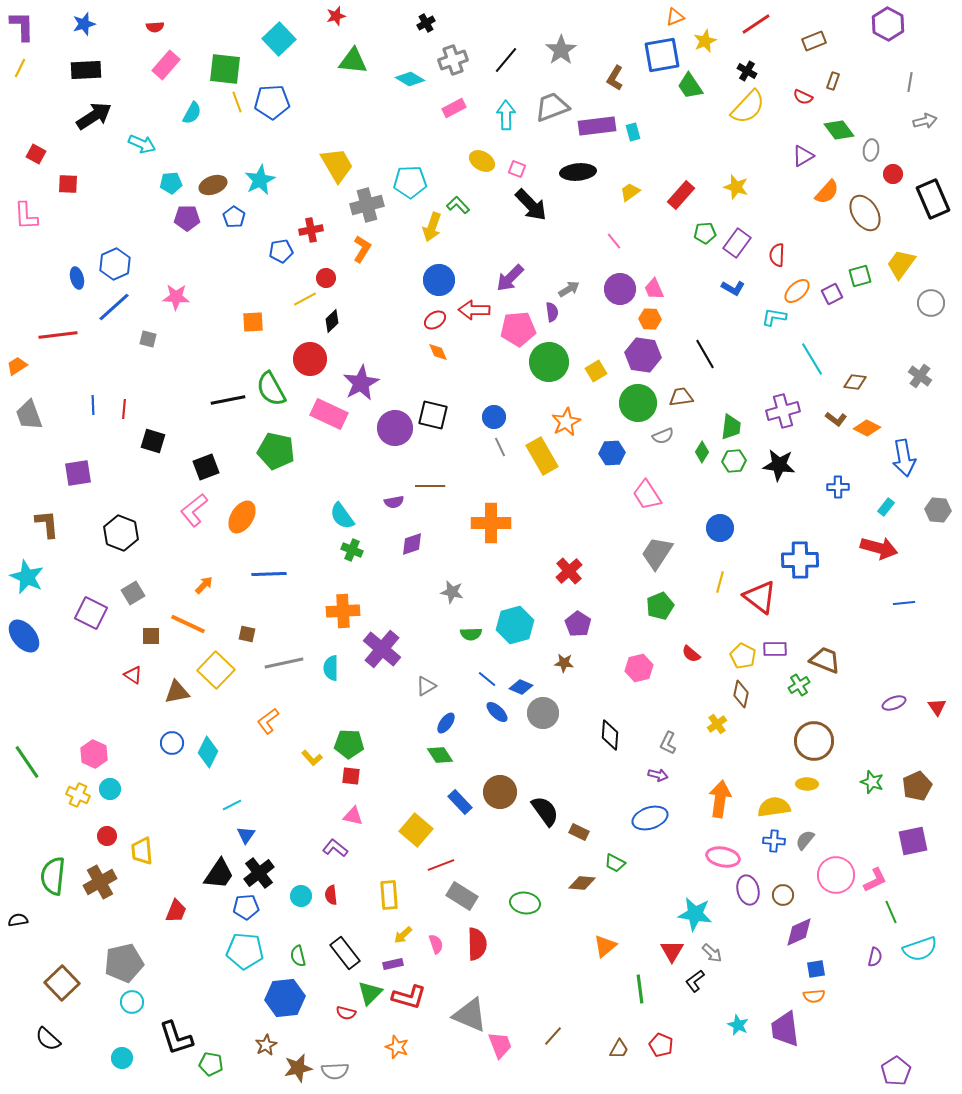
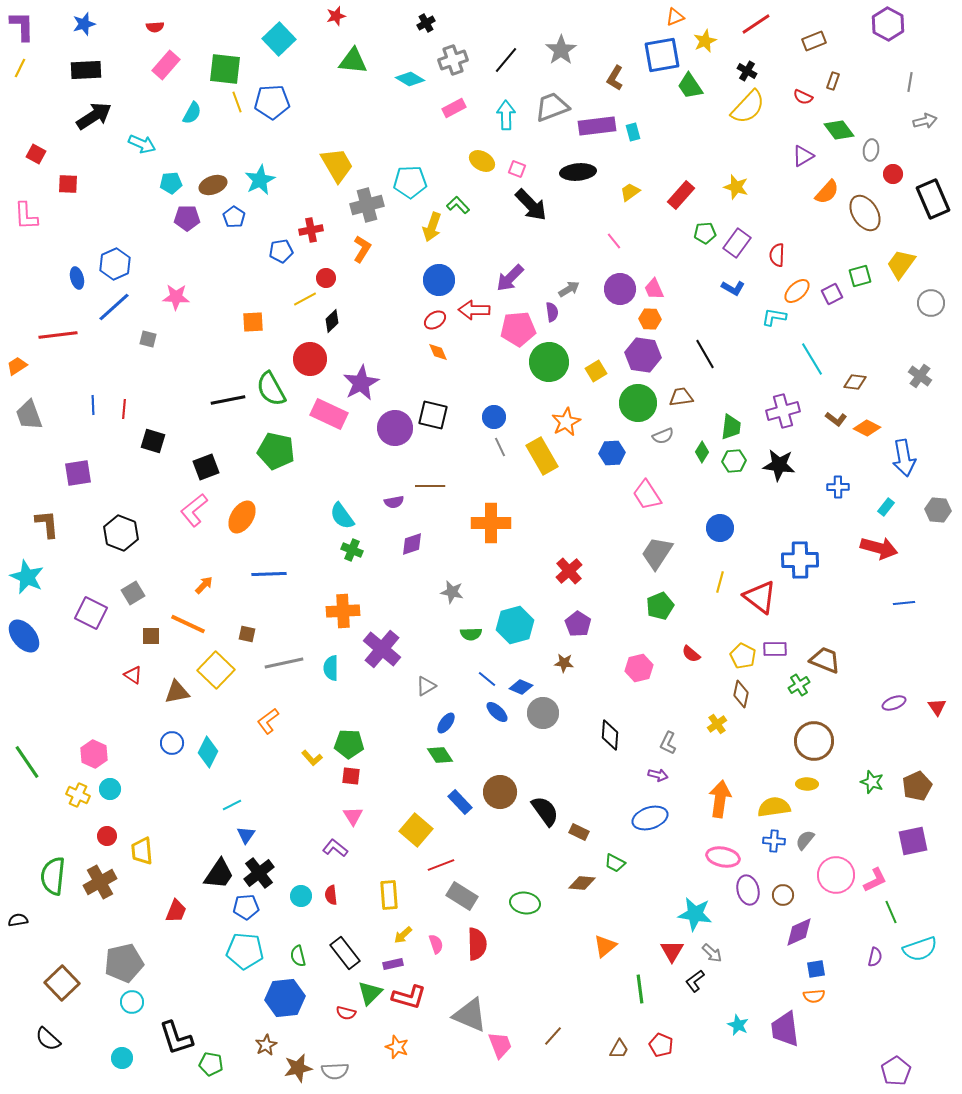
pink triangle at (353, 816): rotated 45 degrees clockwise
